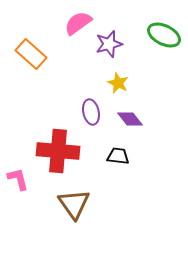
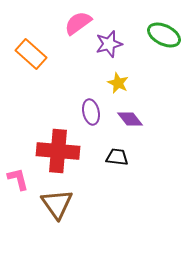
black trapezoid: moved 1 px left, 1 px down
brown triangle: moved 17 px left
